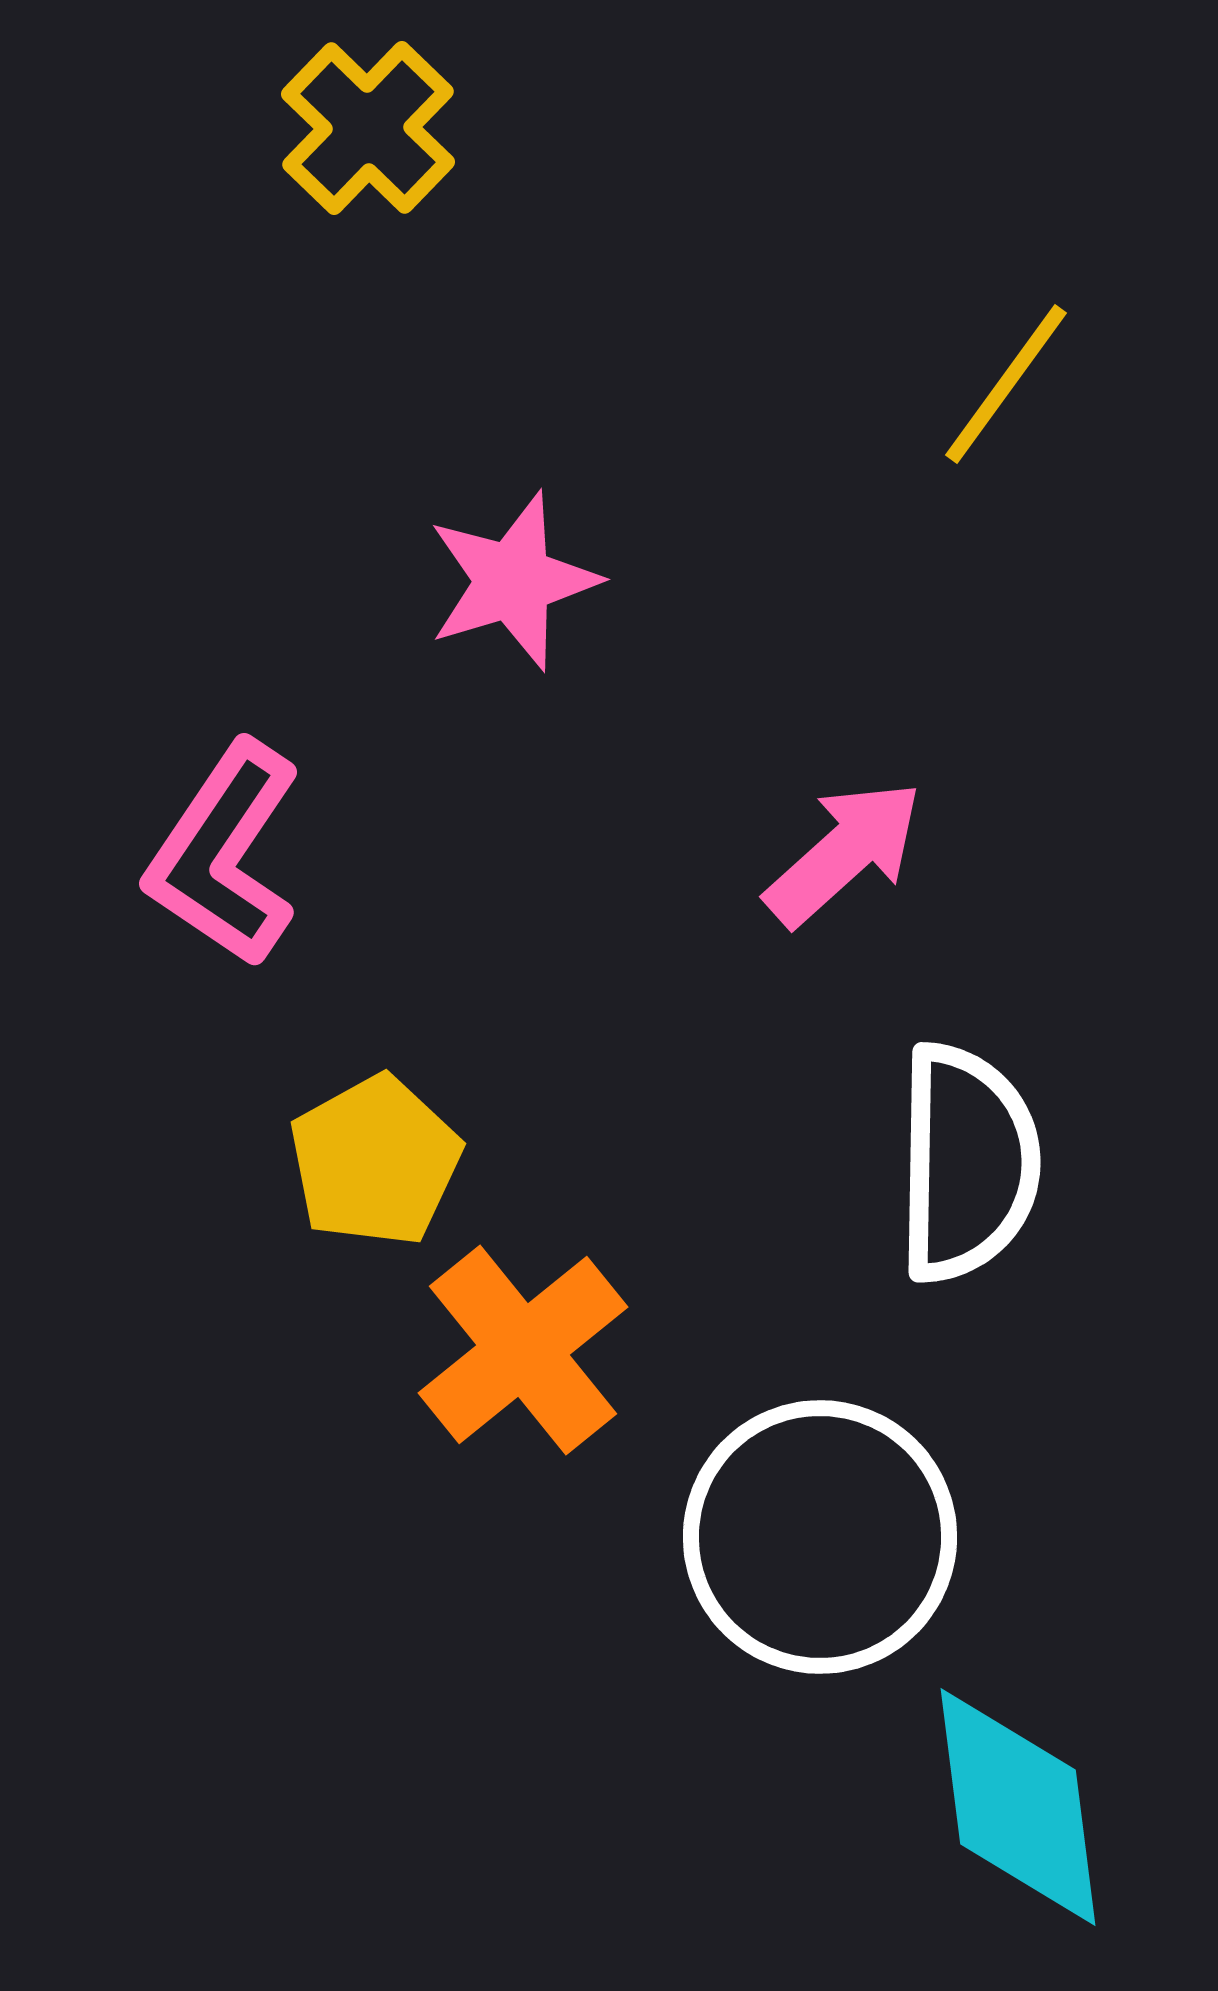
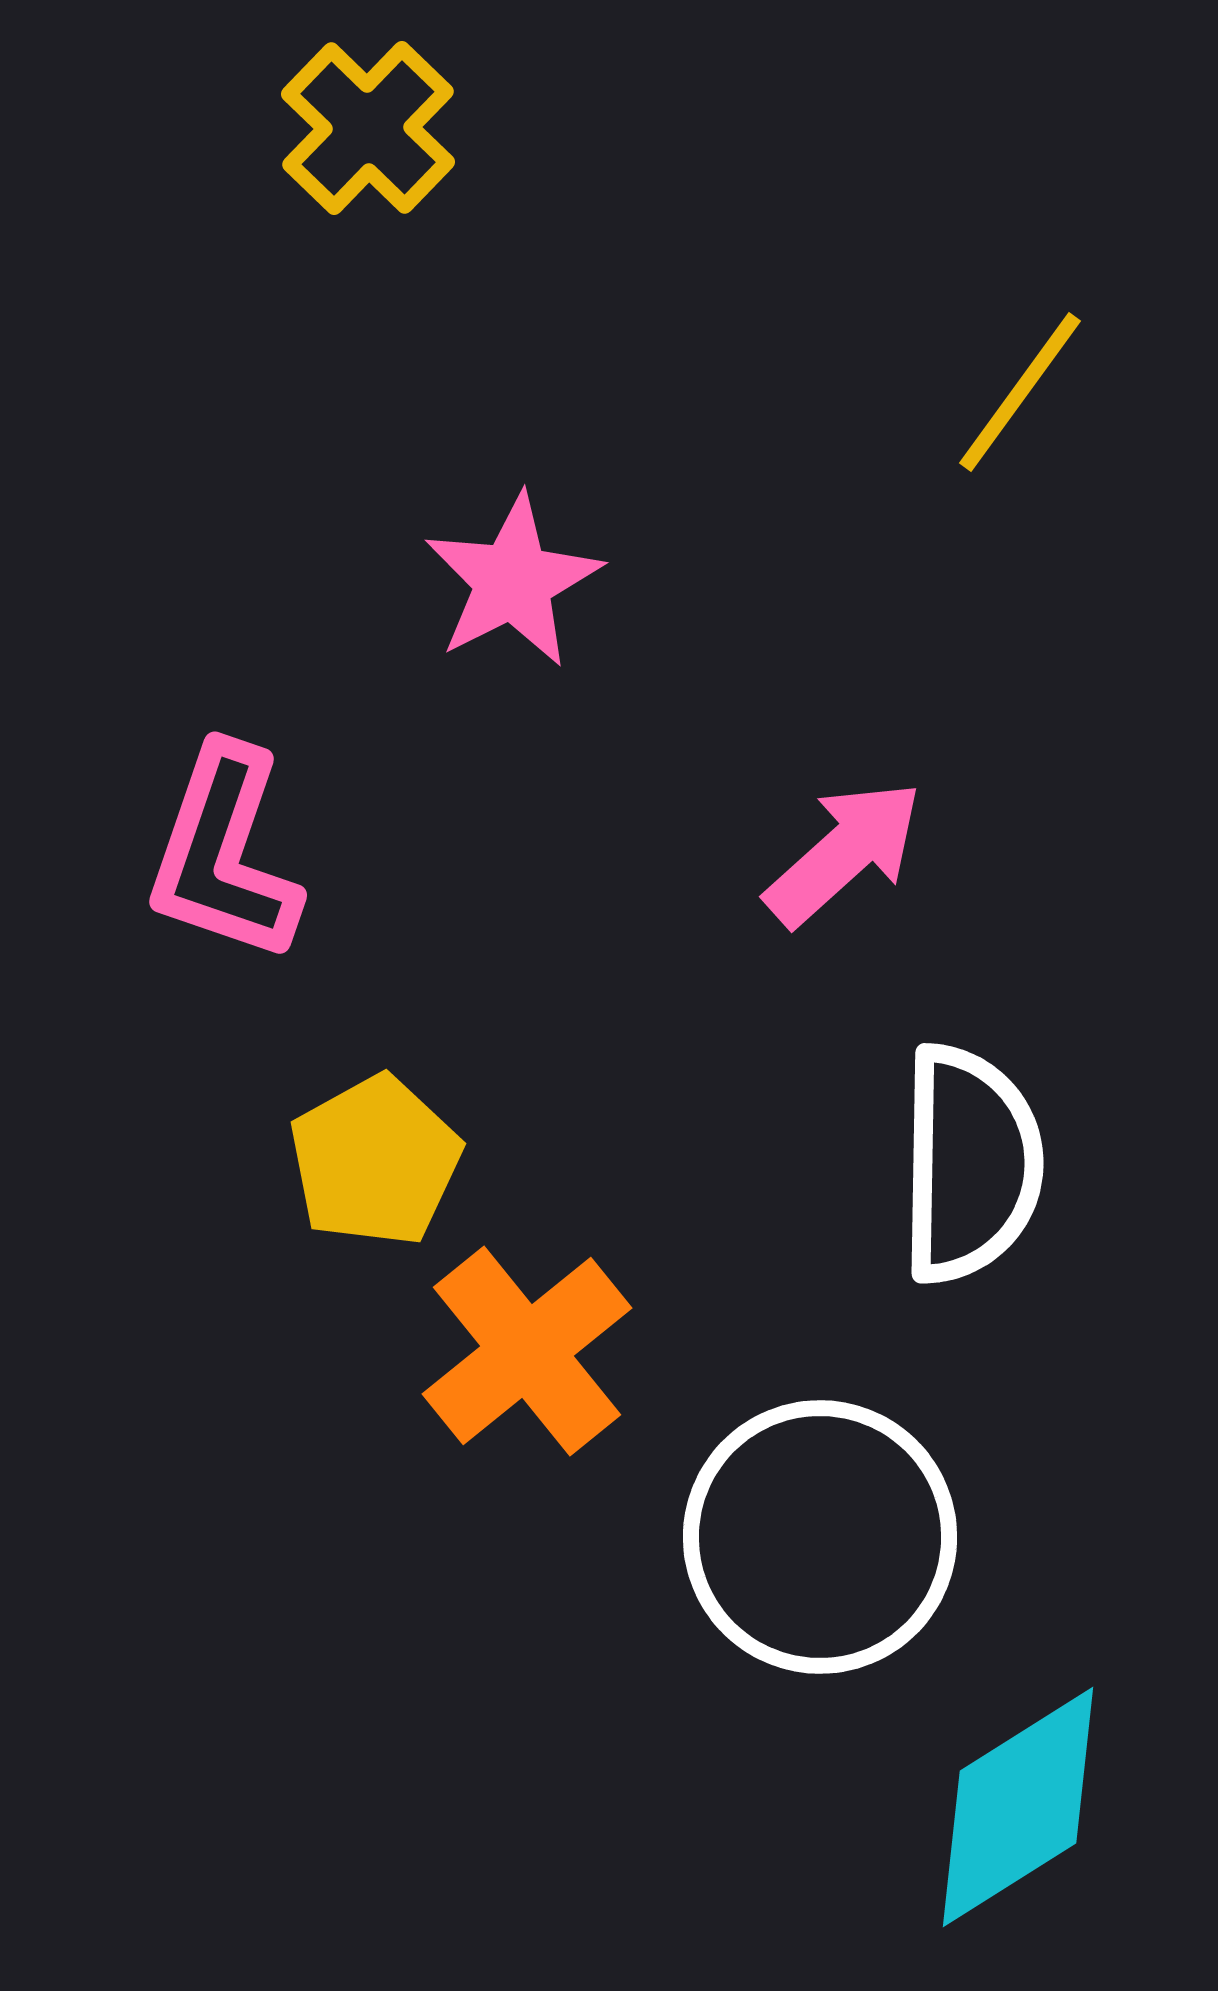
yellow line: moved 14 px right, 8 px down
pink star: rotated 10 degrees counterclockwise
pink L-shape: rotated 15 degrees counterclockwise
white semicircle: moved 3 px right, 1 px down
orange cross: moved 4 px right, 1 px down
cyan diamond: rotated 65 degrees clockwise
